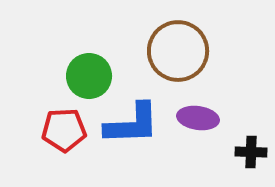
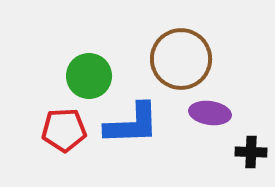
brown circle: moved 3 px right, 8 px down
purple ellipse: moved 12 px right, 5 px up
